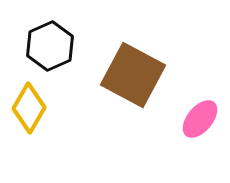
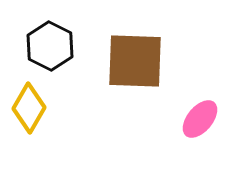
black hexagon: rotated 9 degrees counterclockwise
brown square: moved 2 px right, 14 px up; rotated 26 degrees counterclockwise
